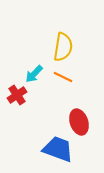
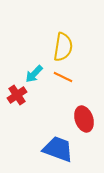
red ellipse: moved 5 px right, 3 px up
